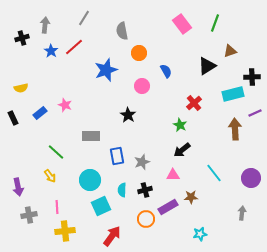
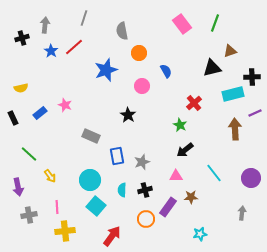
gray line at (84, 18): rotated 14 degrees counterclockwise
black triangle at (207, 66): moved 5 px right, 2 px down; rotated 18 degrees clockwise
gray rectangle at (91, 136): rotated 24 degrees clockwise
black arrow at (182, 150): moved 3 px right
green line at (56, 152): moved 27 px left, 2 px down
pink triangle at (173, 175): moved 3 px right, 1 px down
cyan square at (101, 206): moved 5 px left; rotated 24 degrees counterclockwise
purple rectangle at (168, 207): rotated 24 degrees counterclockwise
